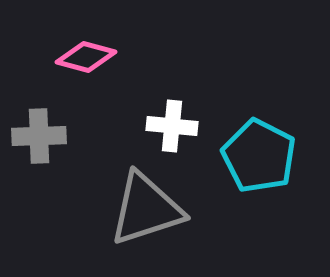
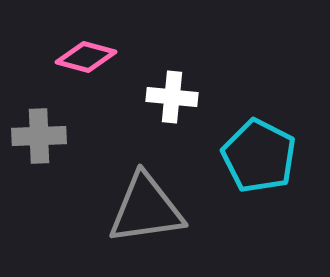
white cross: moved 29 px up
gray triangle: rotated 10 degrees clockwise
